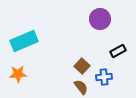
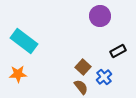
purple circle: moved 3 px up
cyan rectangle: rotated 60 degrees clockwise
brown square: moved 1 px right, 1 px down
blue cross: rotated 35 degrees counterclockwise
